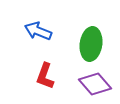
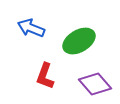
blue arrow: moved 7 px left, 3 px up
green ellipse: moved 12 px left, 3 px up; rotated 52 degrees clockwise
